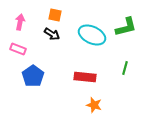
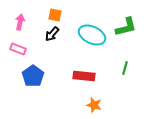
black arrow: rotated 98 degrees clockwise
red rectangle: moved 1 px left, 1 px up
